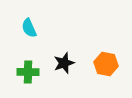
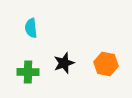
cyan semicircle: moved 2 px right; rotated 18 degrees clockwise
